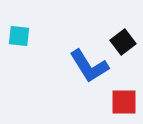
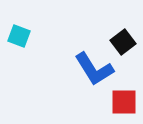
cyan square: rotated 15 degrees clockwise
blue L-shape: moved 5 px right, 3 px down
